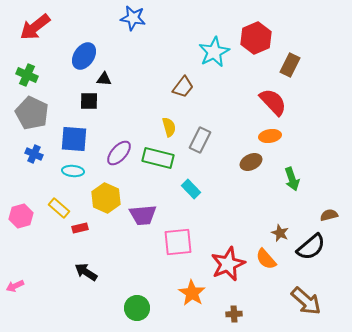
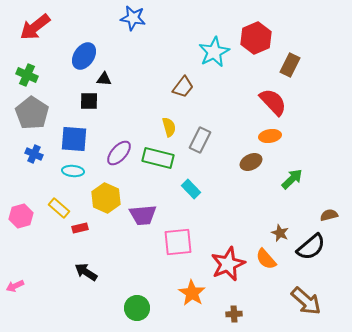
gray pentagon: rotated 8 degrees clockwise
green arrow: rotated 115 degrees counterclockwise
